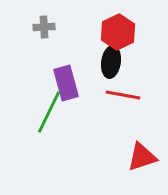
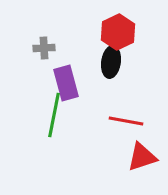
gray cross: moved 21 px down
red line: moved 3 px right, 26 px down
green line: moved 5 px right, 3 px down; rotated 15 degrees counterclockwise
